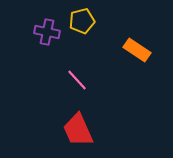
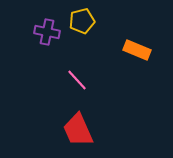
orange rectangle: rotated 12 degrees counterclockwise
